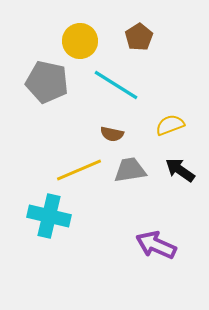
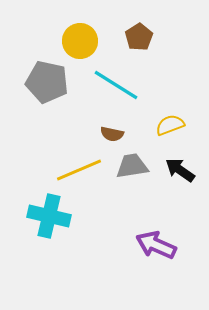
gray trapezoid: moved 2 px right, 4 px up
